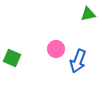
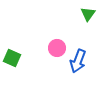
green triangle: rotated 42 degrees counterclockwise
pink circle: moved 1 px right, 1 px up
